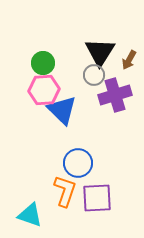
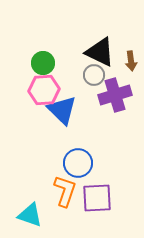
black triangle: rotated 36 degrees counterclockwise
brown arrow: moved 2 px right, 1 px down; rotated 36 degrees counterclockwise
